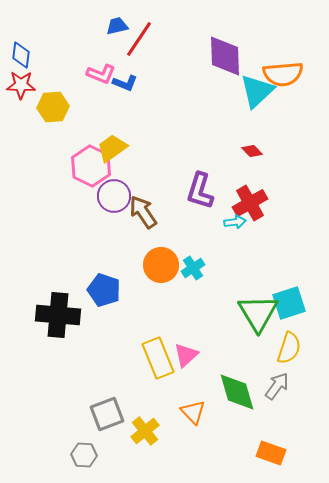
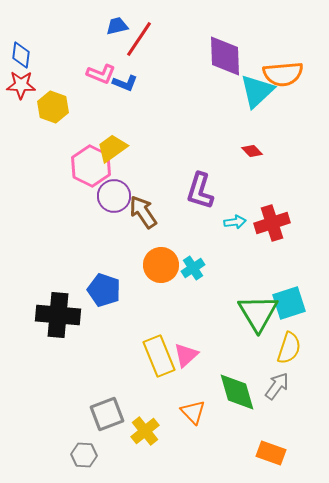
yellow hexagon: rotated 24 degrees clockwise
red cross: moved 22 px right, 20 px down; rotated 12 degrees clockwise
yellow rectangle: moved 1 px right, 2 px up
